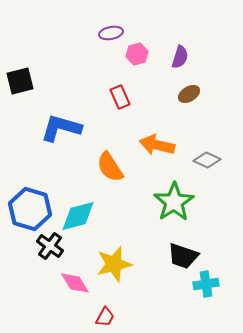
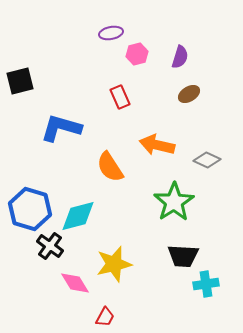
black trapezoid: rotated 16 degrees counterclockwise
